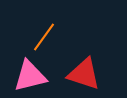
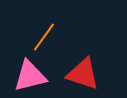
red triangle: moved 1 px left
